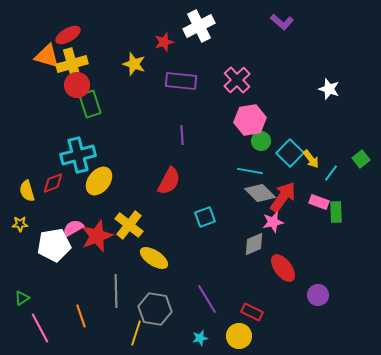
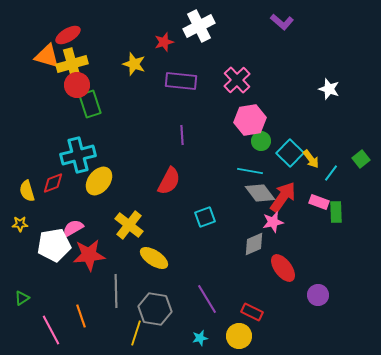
gray diamond at (260, 193): rotated 8 degrees clockwise
red star at (97, 236): moved 8 px left, 19 px down; rotated 16 degrees clockwise
pink line at (40, 328): moved 11 px right, 2 px down
